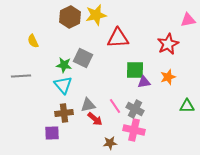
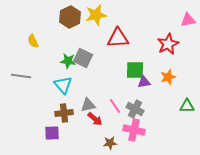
green star: moved 4 px right, 4 px up
gray line: rotated 12 degrees clockwise
